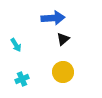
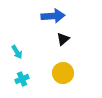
blue arrow: moved 2 px up
cyan arrow: moved 1 px right, 7 px down
yellow circle: moved 1 px down
